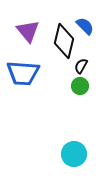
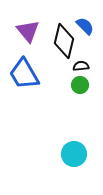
black semicircle: rotated 56 degrees clockwise
blue trapezoid: moved 1 px right, 1 px down; rotated 56 degrees clockwise
green circle: moved 1 px up
